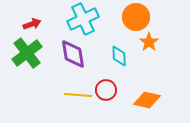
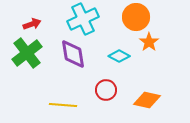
cyan diamond: rotated 60 degrees counterclockwise
yellow line: moved 15 px left, 10 px down
